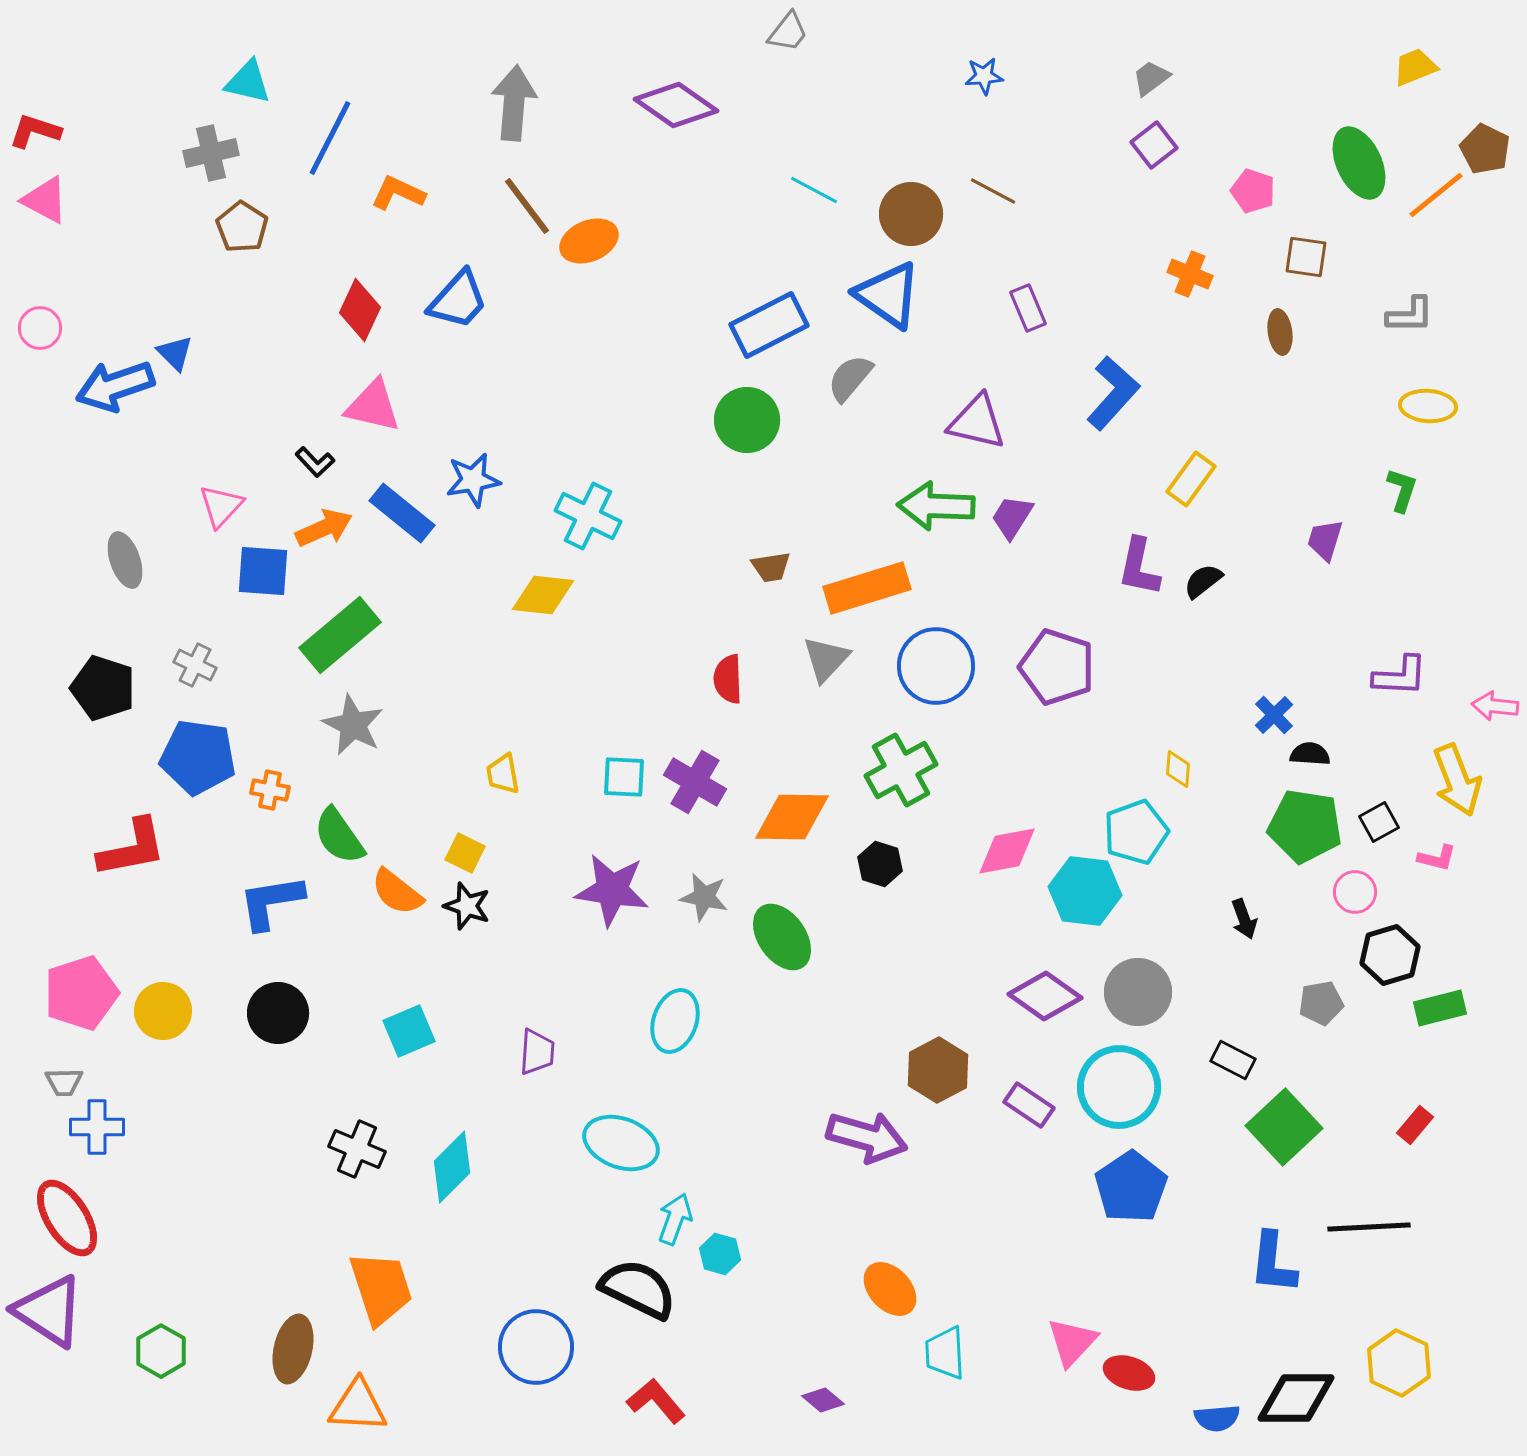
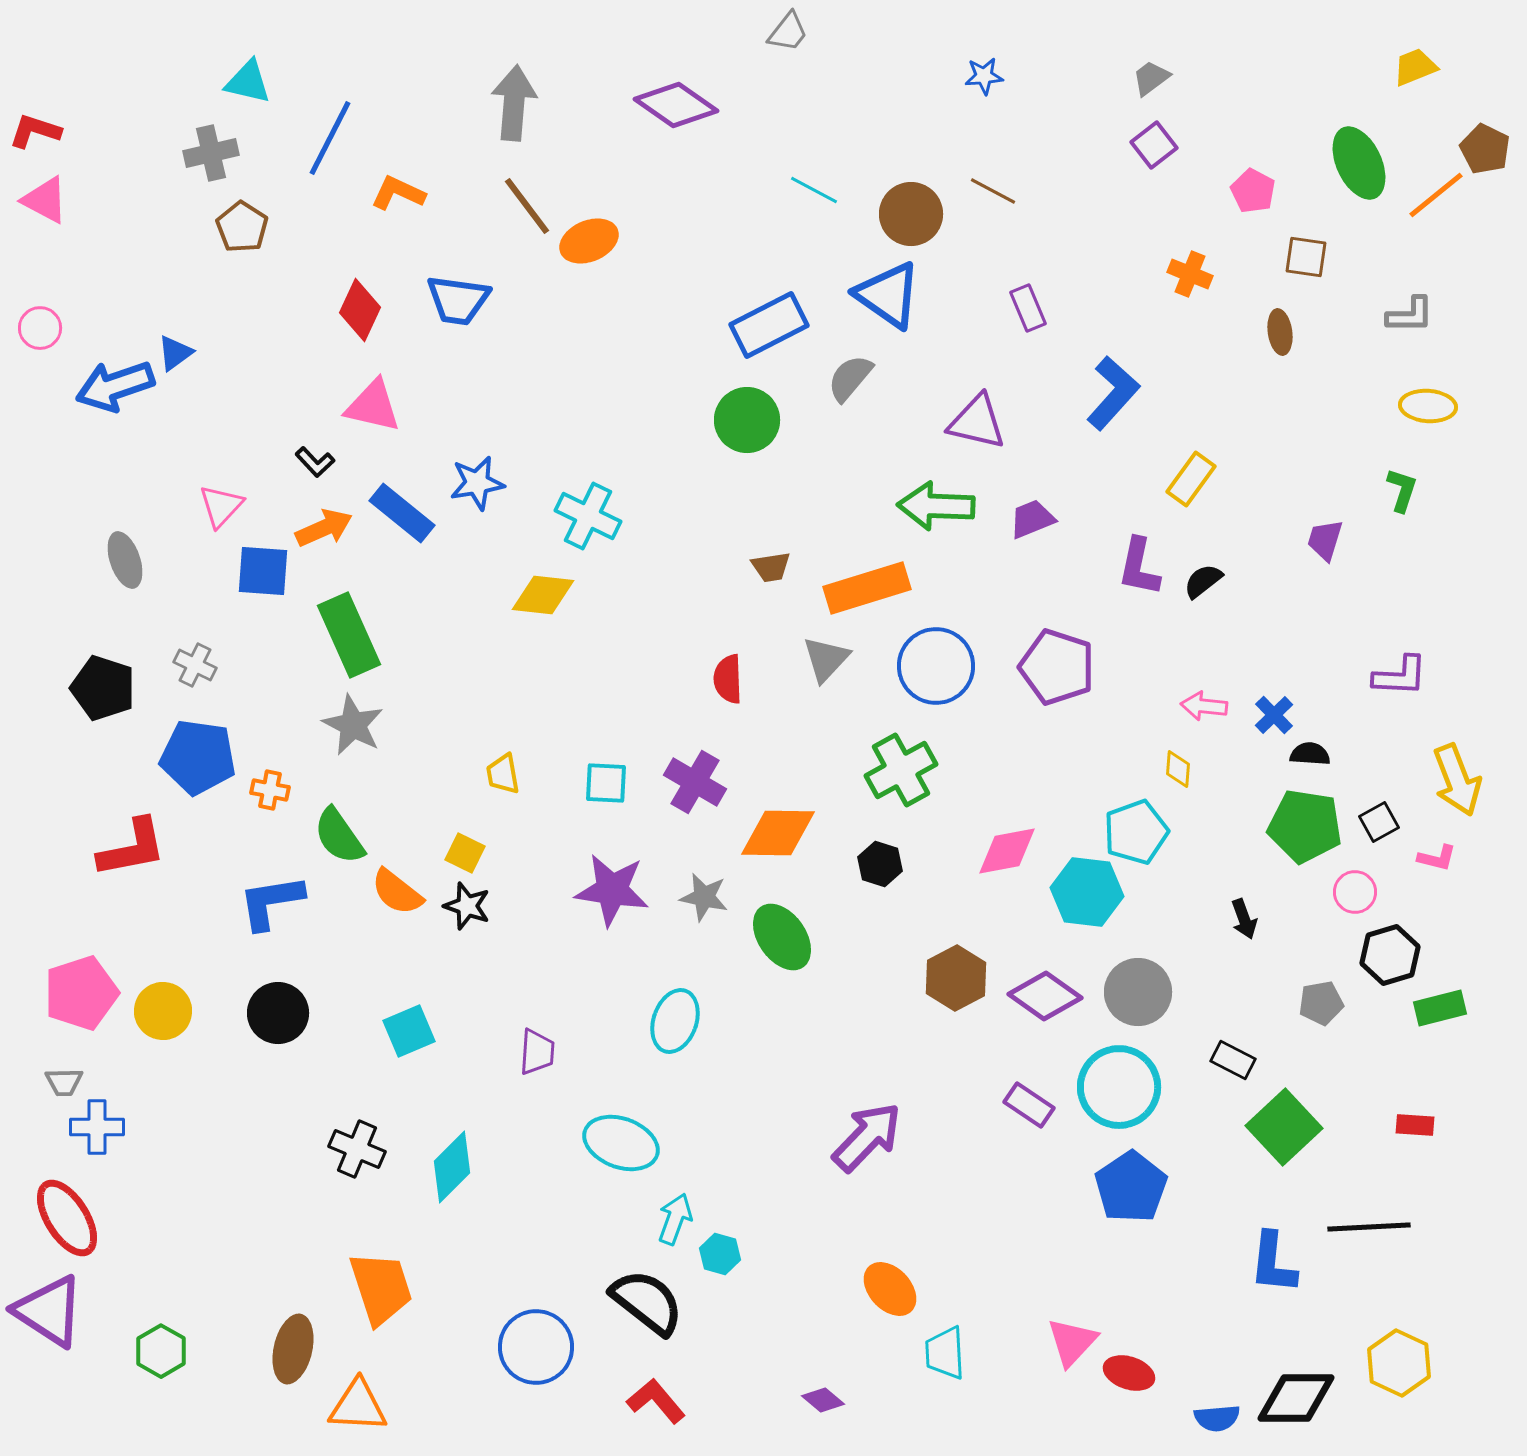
pink pentagon at (1253, 191): rotated 9 degrees clockwise
blue trapezoid at (458, 300): rotated 56 degrees clockwise
blue triangle at (175, 353): rotated 39 degrees clockwise
blue star at (473, 480): moved 4 px right, 3 px down
purple trapezoid at (1012, 517): moved 20 px right, 2 px down; rotated 36 degrees clockwise
green rectangle at (340, 635): moved 9 px right; rotated 74 degrees counterclockwise
pink arrow at (1495, 706): moved 291 px left
cyan square at (624, 777): moved 18 px left, 6 px down
orange diamond at (792, 817): moved 14 px left, 16 px down
cyan hexagon at (1085, 891): moved 2 px right, 1 px down
brown hexagon at (938, 1070): moved 18 px right, 92 px up
red rectangle at (1415, 1125): rotated 54 degrees clockwise
purple arrow at (867, 1137): rotated 62 degrees counterclockwise
black semicircle at (638, 1289): moved 9 px right, 13 px down; rotated 12 degrees clockwise
